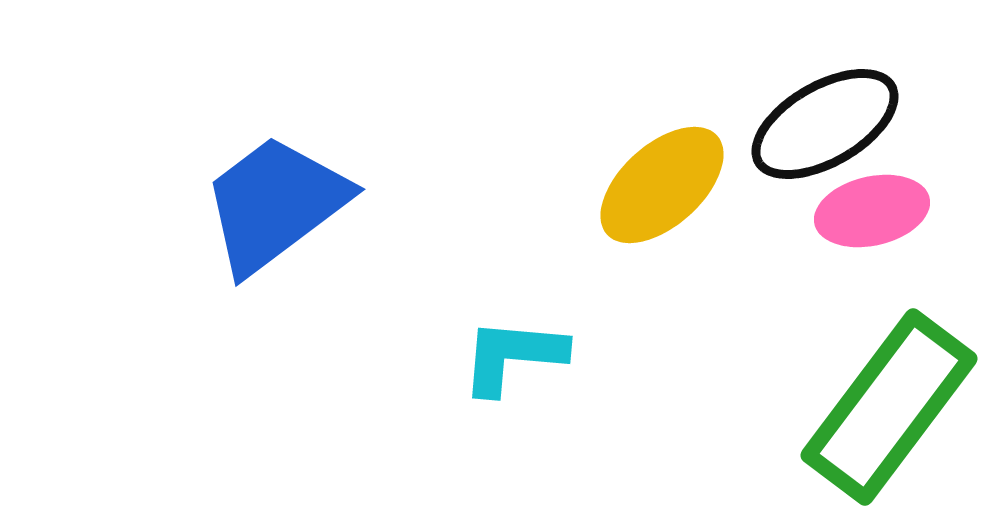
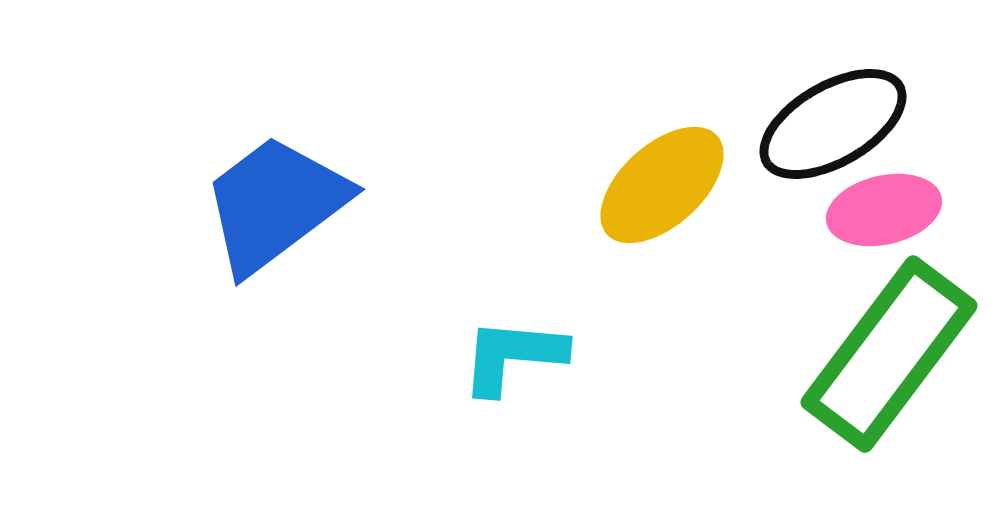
black ellipse: moved 8 px right
pink ellipse: moved 12 px right, 1 px up
green rectangle: moved 53 px up
